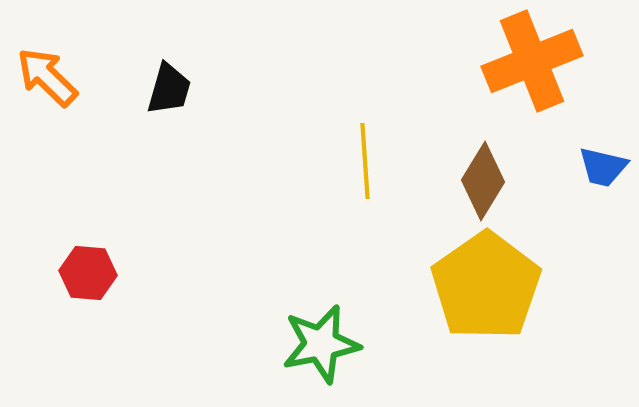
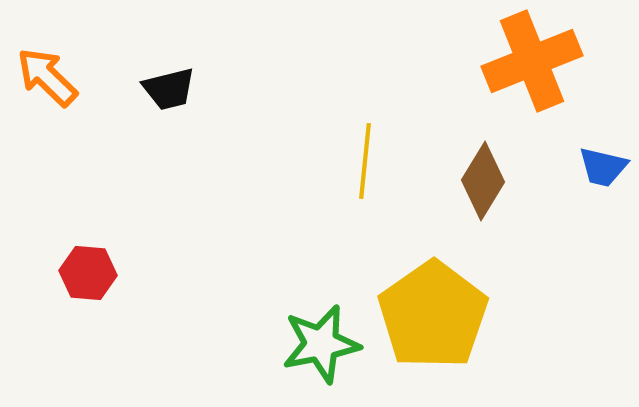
black trapezoid: rotated 60 degrees clockwise
yellow line: rotated 10 degrees clockwise
yellow pentagon: moved 53 px left, 29 px down
